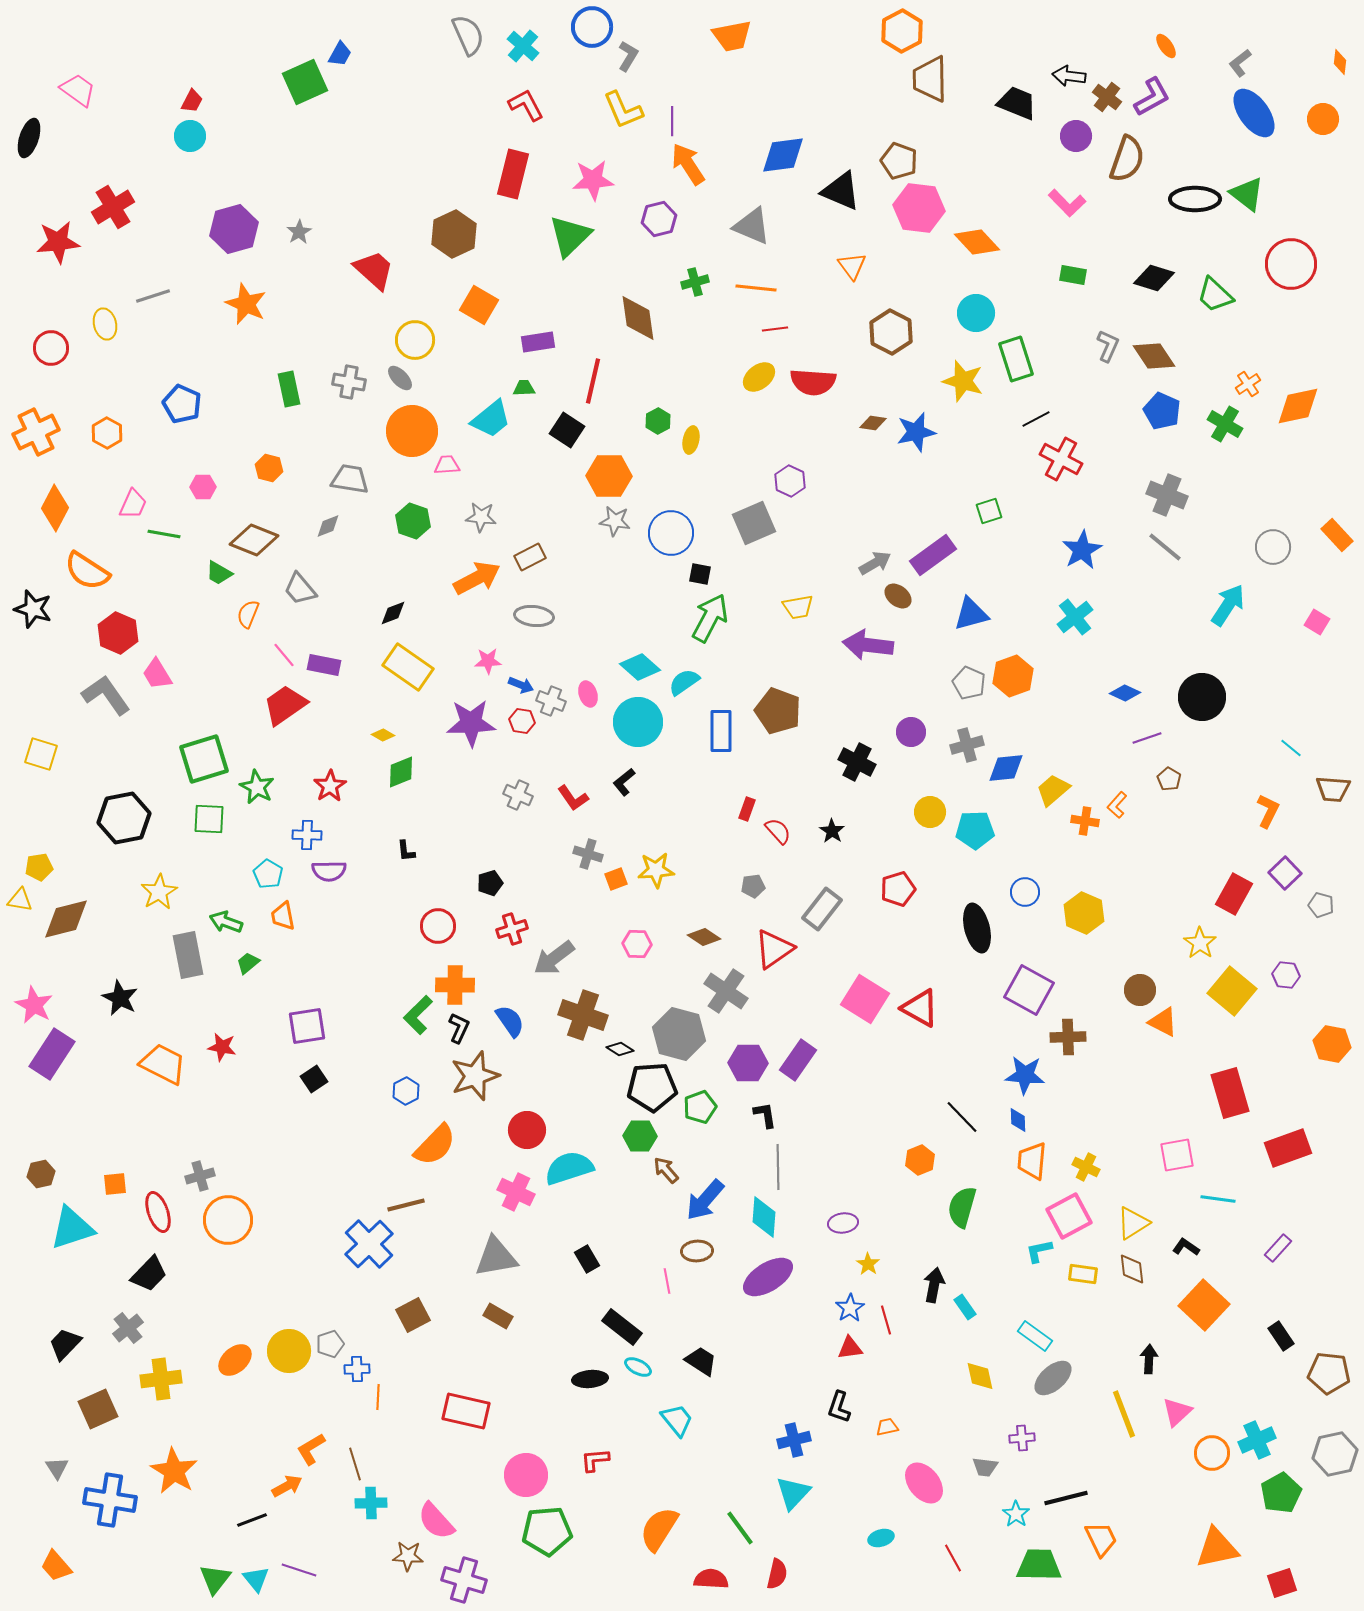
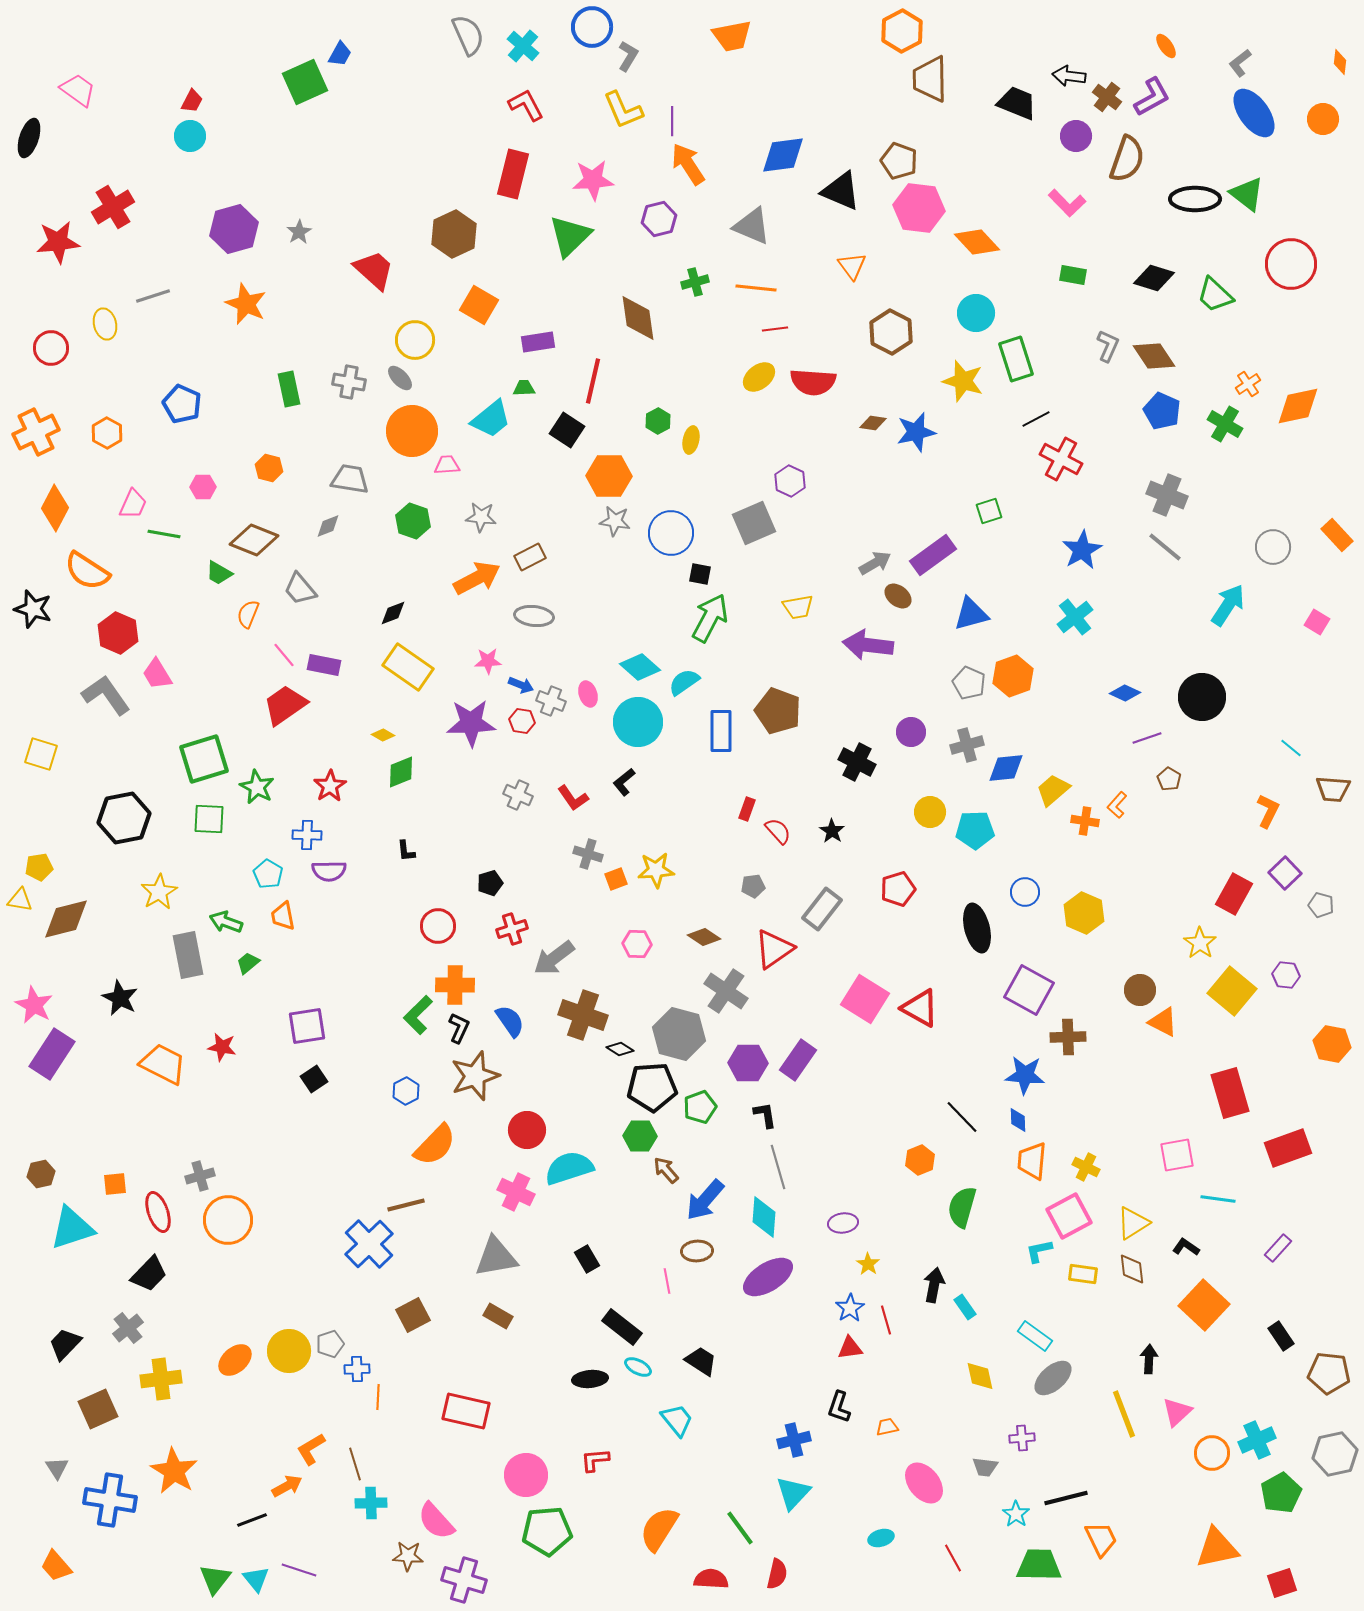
gray line at (778, 1167): rotated 15 degrees counterclockwise
